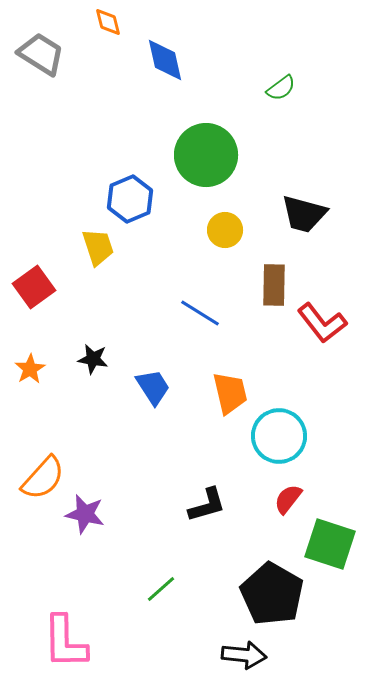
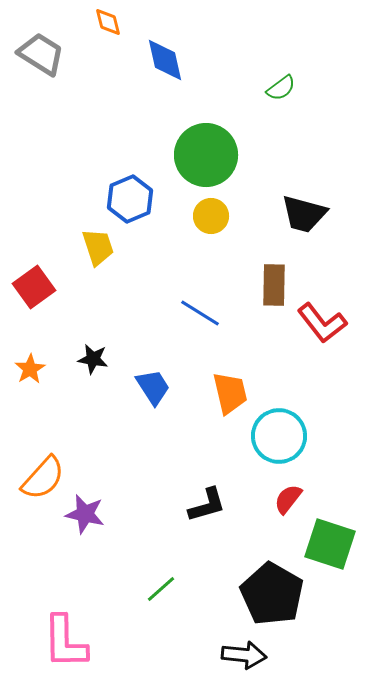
yellow circle: moved 14 px left, 14 px up
